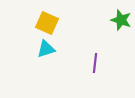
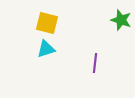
yellow square: rotated 10 degrees counterclockwise
